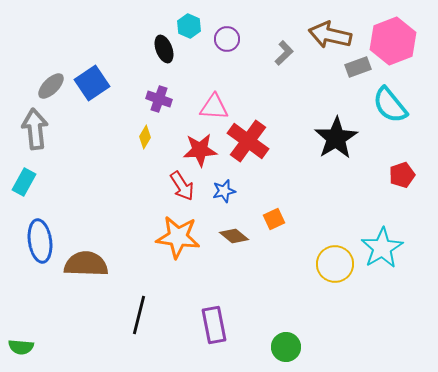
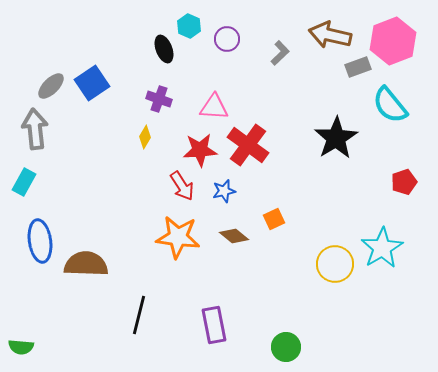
gray L-shape: moved 4 px left
red cross: moved 4 px down
red pentagon: moved 2 px right, 7 px down
